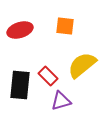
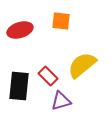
orange square: moved 4 px left, 5 px up
black rectangle: moved 1 px left, 1 px down
